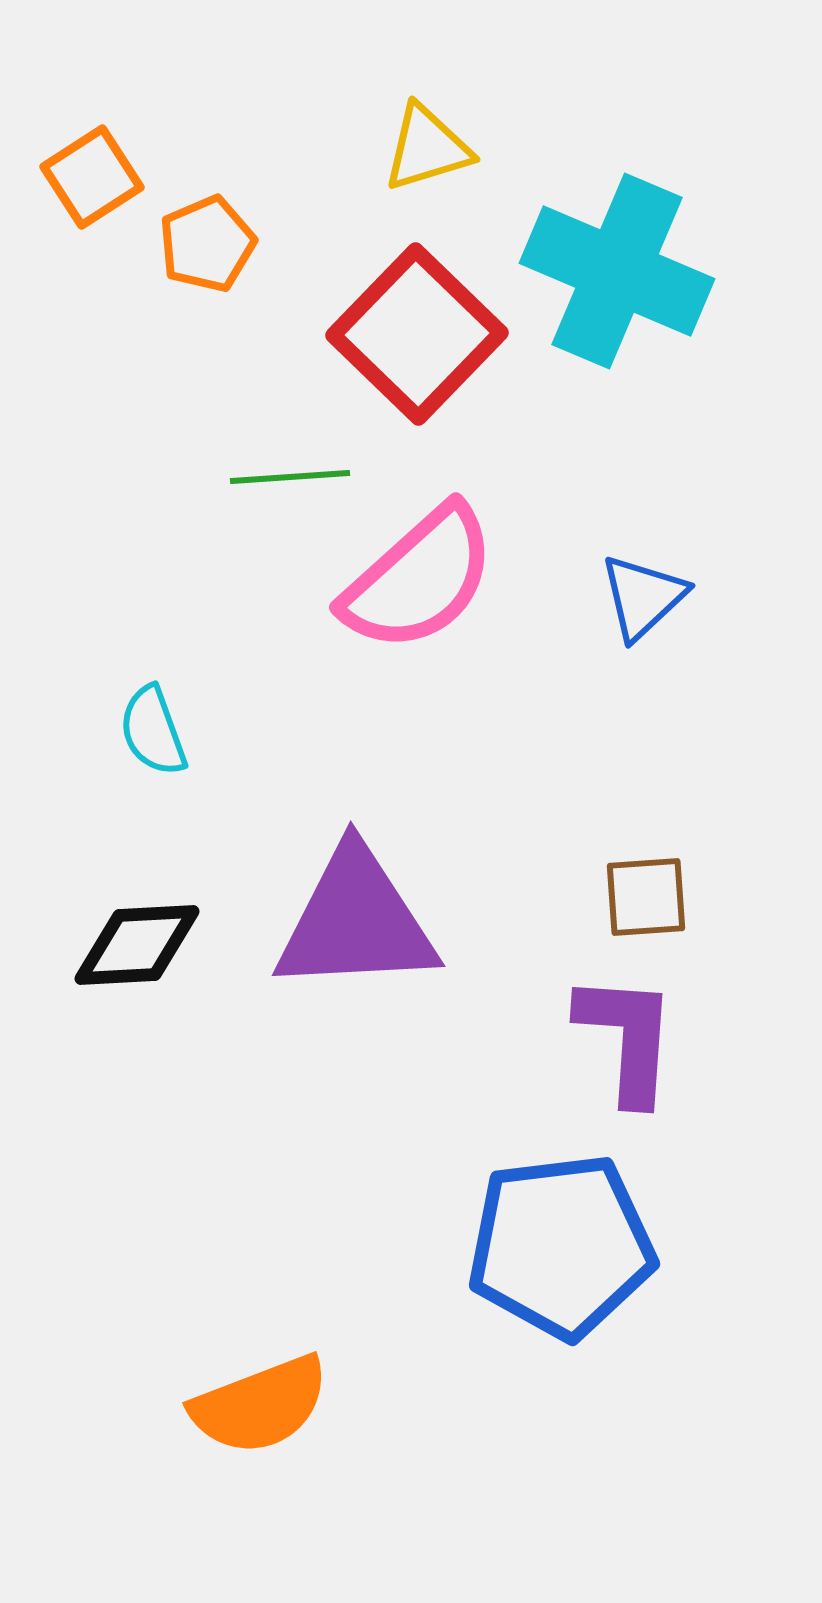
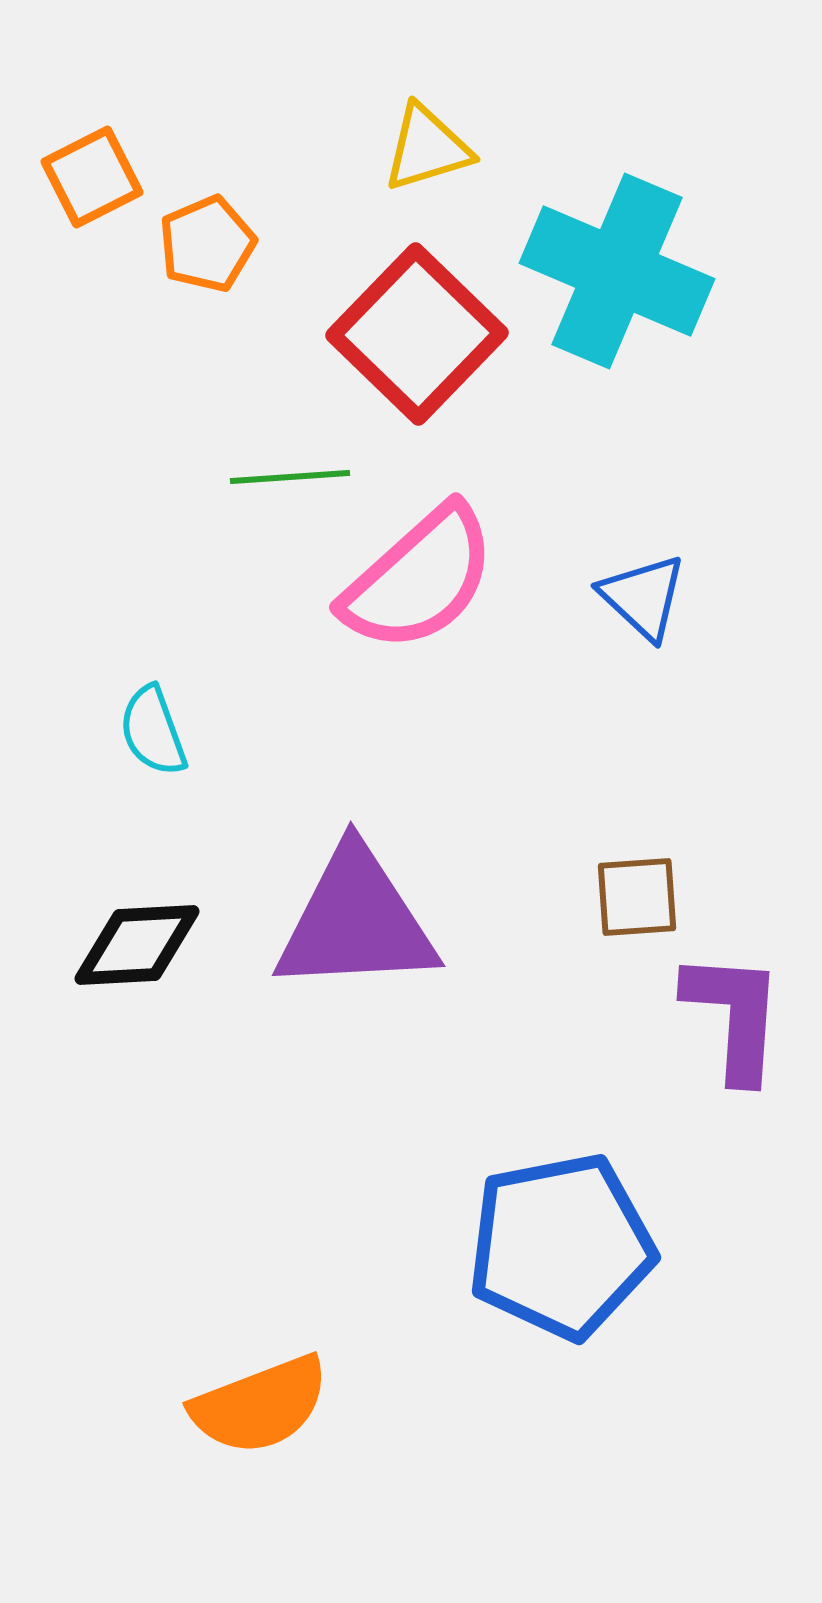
orange square: rotated 6 degrees clockwise
blue triangle: rotated 34 degrees counterclockwise
brown square: moved 9 px left
purple L-shape: moved 107 px right, 22 px up
blue pentagon: rotated 4 degrees counterclockwise
